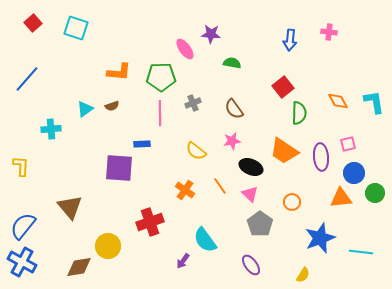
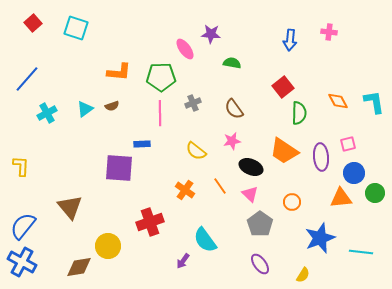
cyan cross at (51, 129): moved 4 px left, 16 px up; rotated 24 degrees counterclockwise
purple ellipse at (251, 265): moved 9 px right, 1 px up
